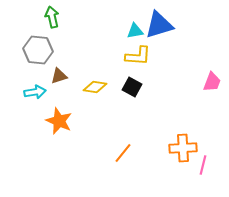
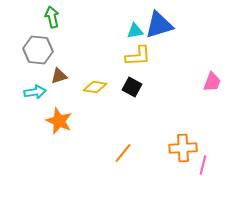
yellow L-shape: rotated 8 degrees counterclockwise
